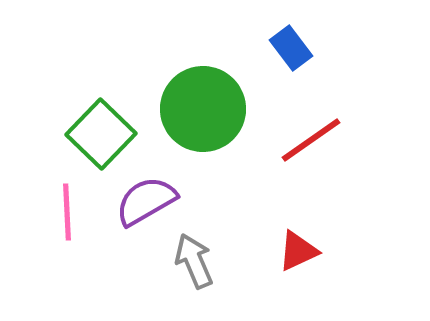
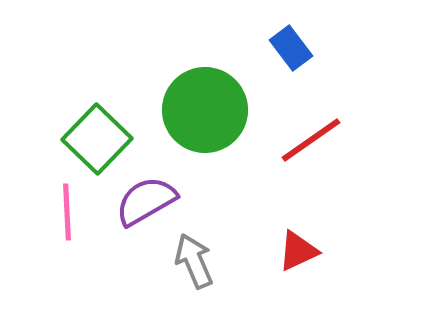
green circle: moved 2 px right, 1 px down
green square: moved 4 px left, 5 px down
